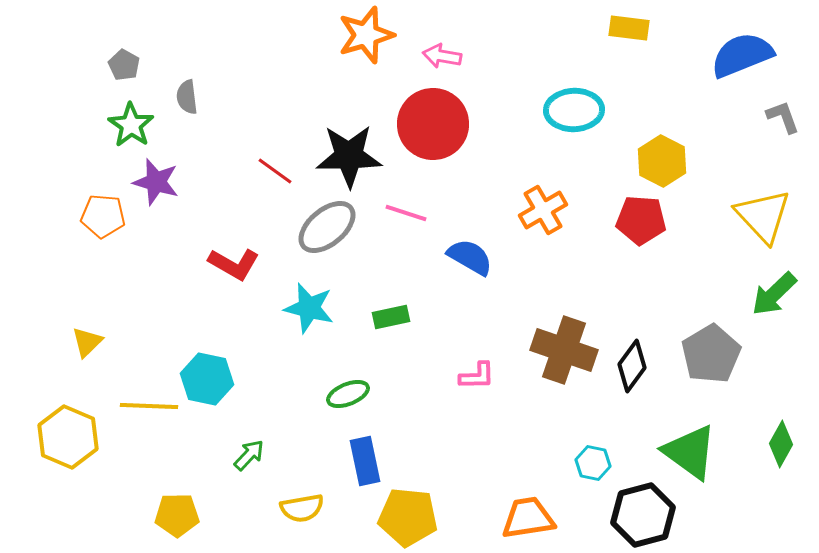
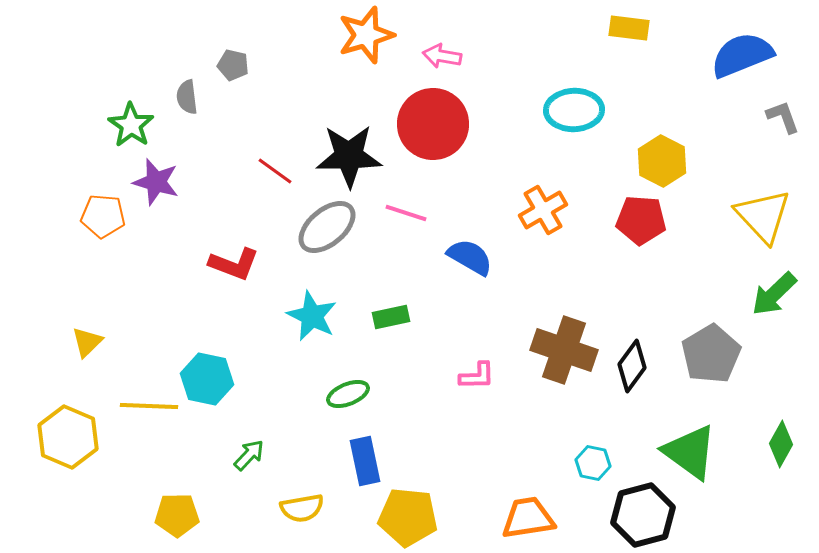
gray pentagon at (124, 65): moved 109 px right; rotated 16 degrees counterclockwise
red L-shape at (234, 264): rotated 9 degrees counterclockwise
cyan star at (309, 308): moved 3 px right, 8 px down; rotated 12 degrees clockwise
